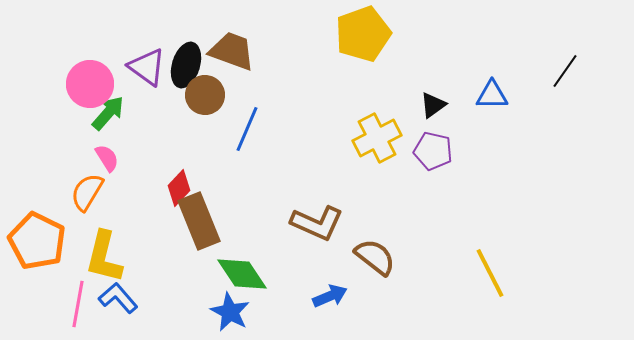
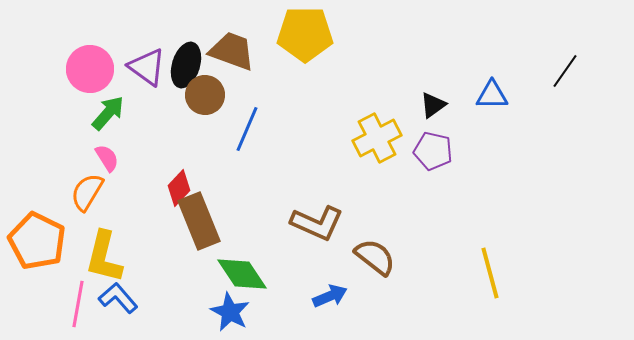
yellow pentagon: moved 58 px left; rotated 20 degrees clockwise
pink circle: moved 15 px up
yellow line: rotated 12 degrees clockwise
